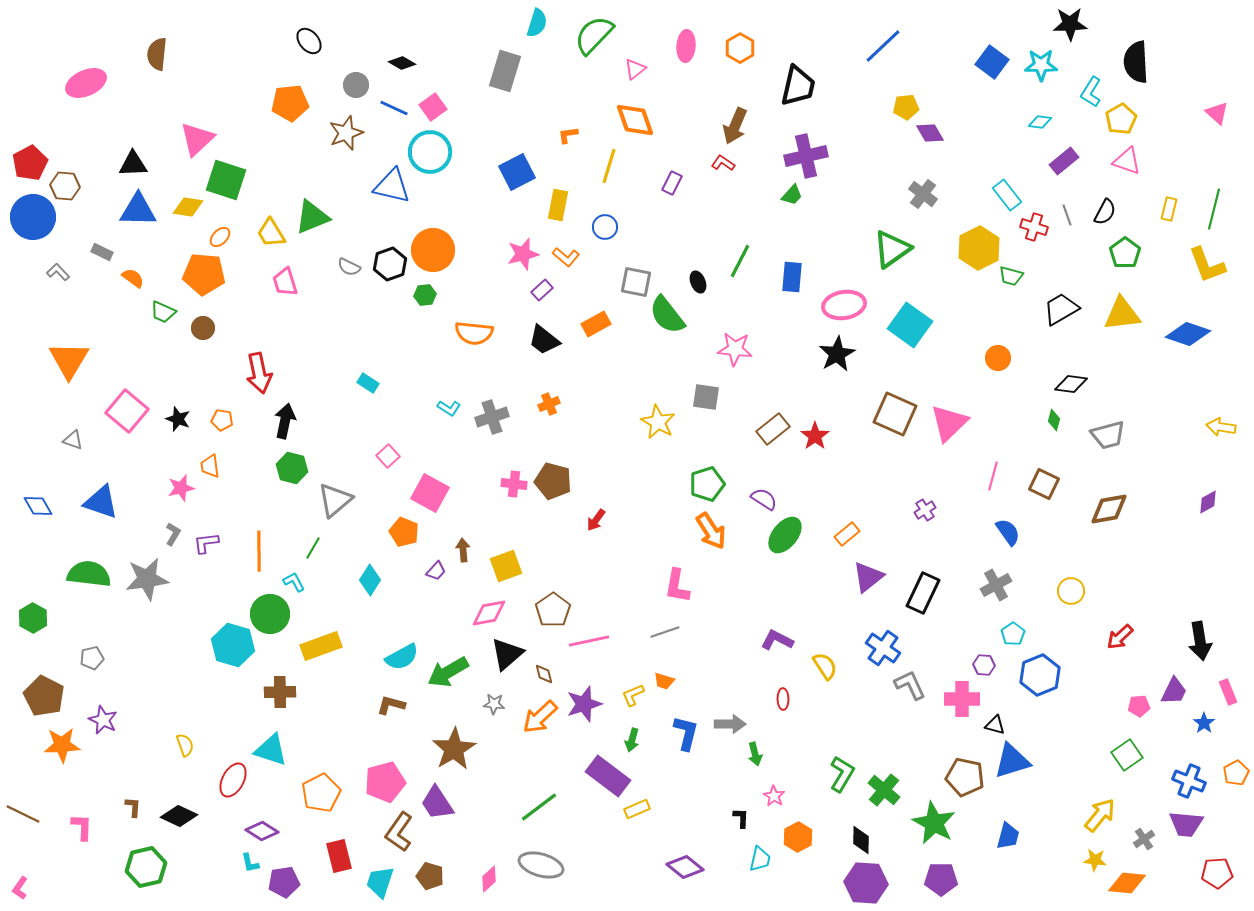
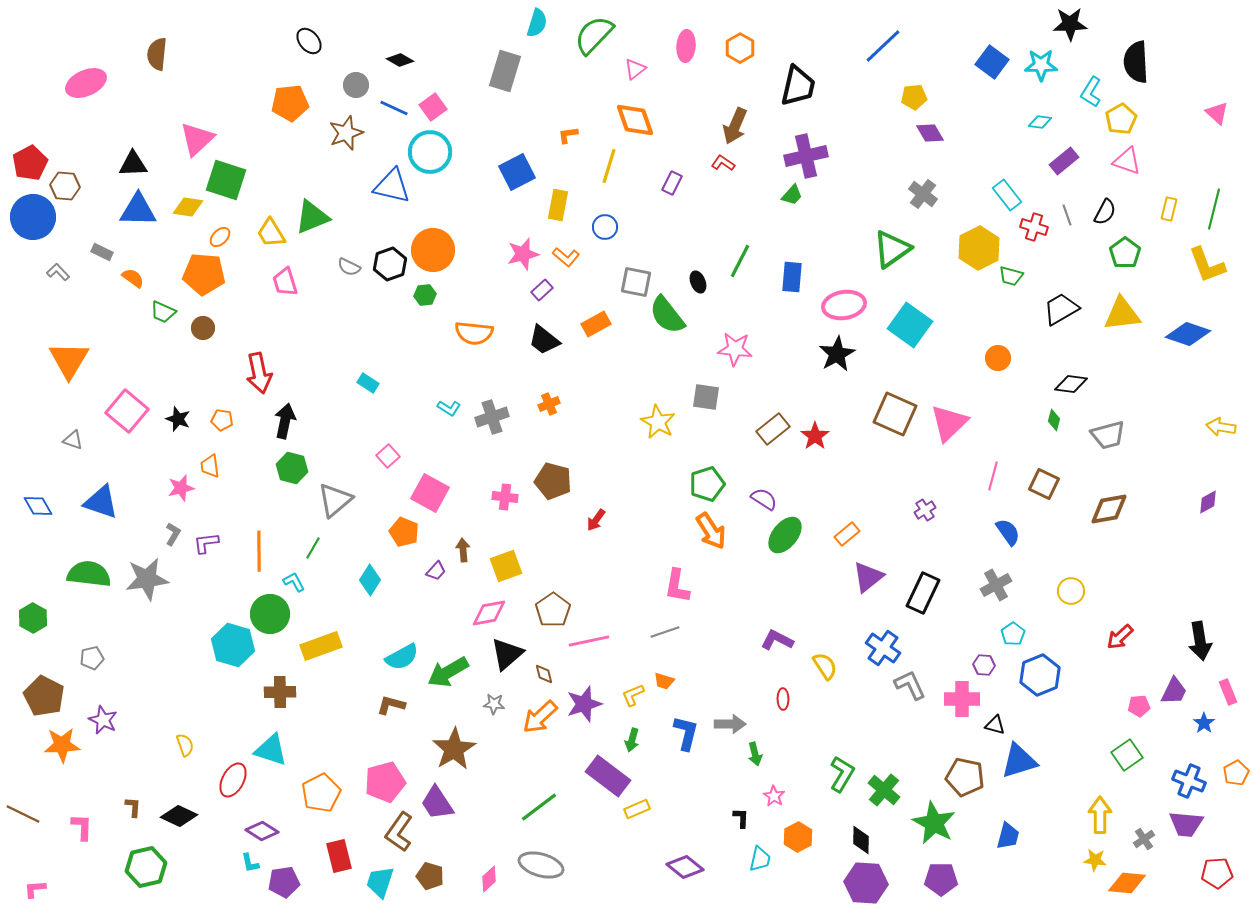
black diamond at (402, 63): moved 2 px left, 3 px up
yellow pentagon at (906, 107): moved 8 px right, 10 px up
pink cross at (514, 484): moved 9 px left, 13 px down
blue triangle at (1012, 761): moved 7 px right
yellow arrow at (1100, 815): rotated 39 degrees counterclockwise
pink L-shape at (20, 888): moved 15 px right, 1 px down; rotated 50 degrees clockwise
